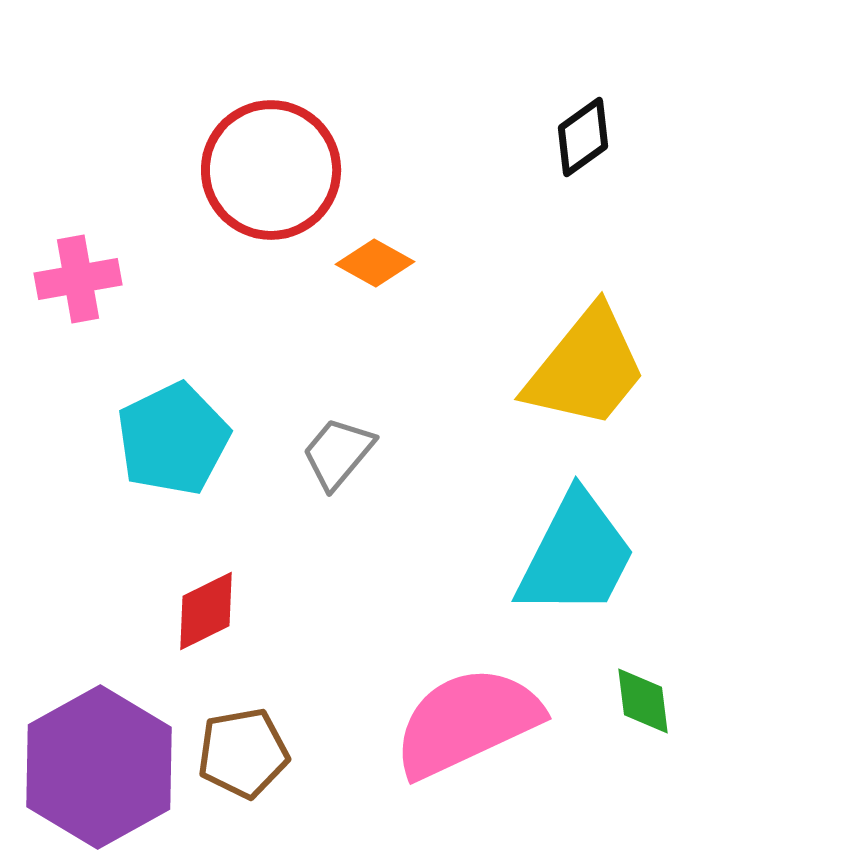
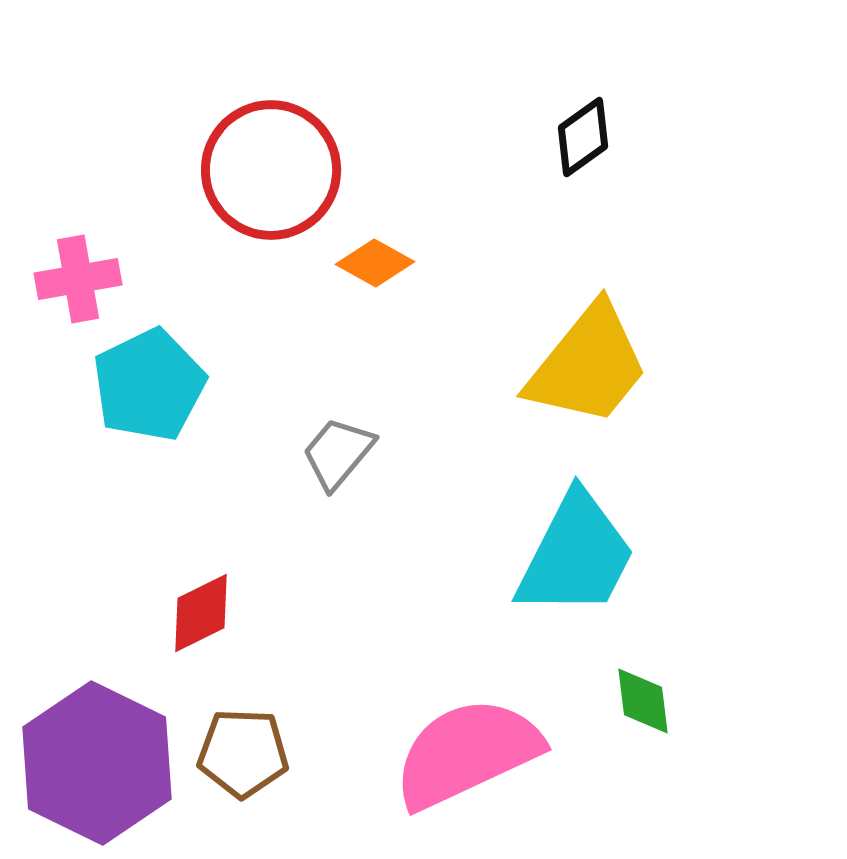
yellow trapezoid: moved 2 px right, 3 px up
cyan pentagon: moved 24 px left, 54 px up
red diamond: moved 5 px left, 2 px down
pink semicircle: moved 31 px down
brown pentagon: rotated 12 degrees clockwise
purple hexagon: moved 2 px left, 4 px up; rotated 5 degrees counterclockwise
